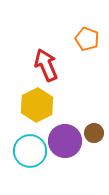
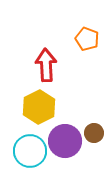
red arrow: rotated 20 degrees clockwise
yellow hexagon: moved 2 px right, 2 px down
